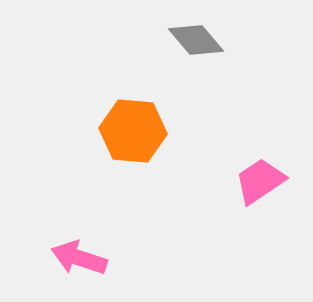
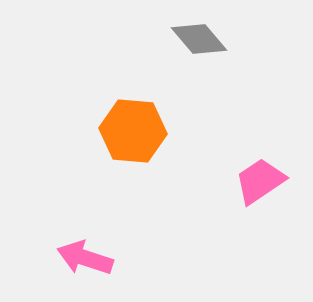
gray diamond: moved 3 px right, 1 px up
pink arrow: moved 6 px right
